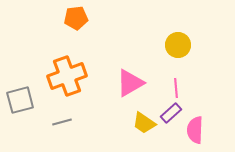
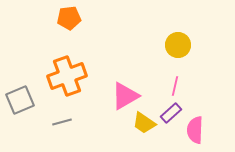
orange pentagon: moved 7 px left
pink triangle: moved 5 px left, 13 px down
pink line: moved 1 px left, 2 px up; rotated 18 degrees clockwise
gray square: rotated 8 degrees counterclockwise
